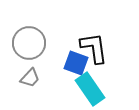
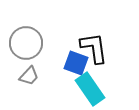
gray circle: moved 3 px left
gray trapezoid: moved 1 px left, 2 px up
